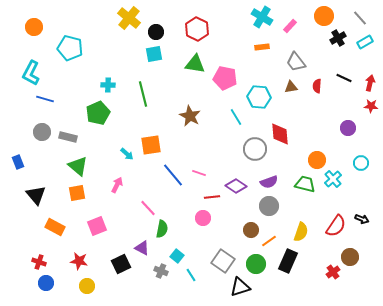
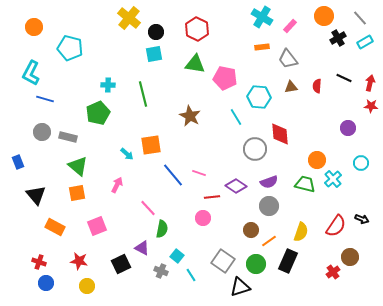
gray trapezoid at (296, 62): moved 8 px left, 3 px up
